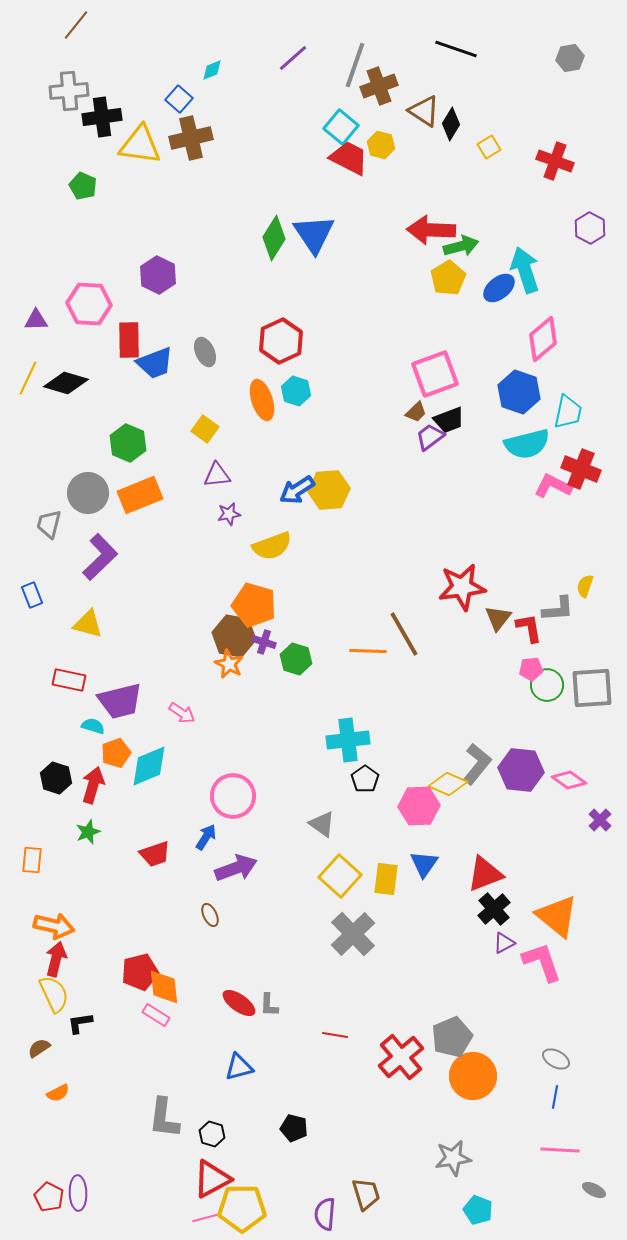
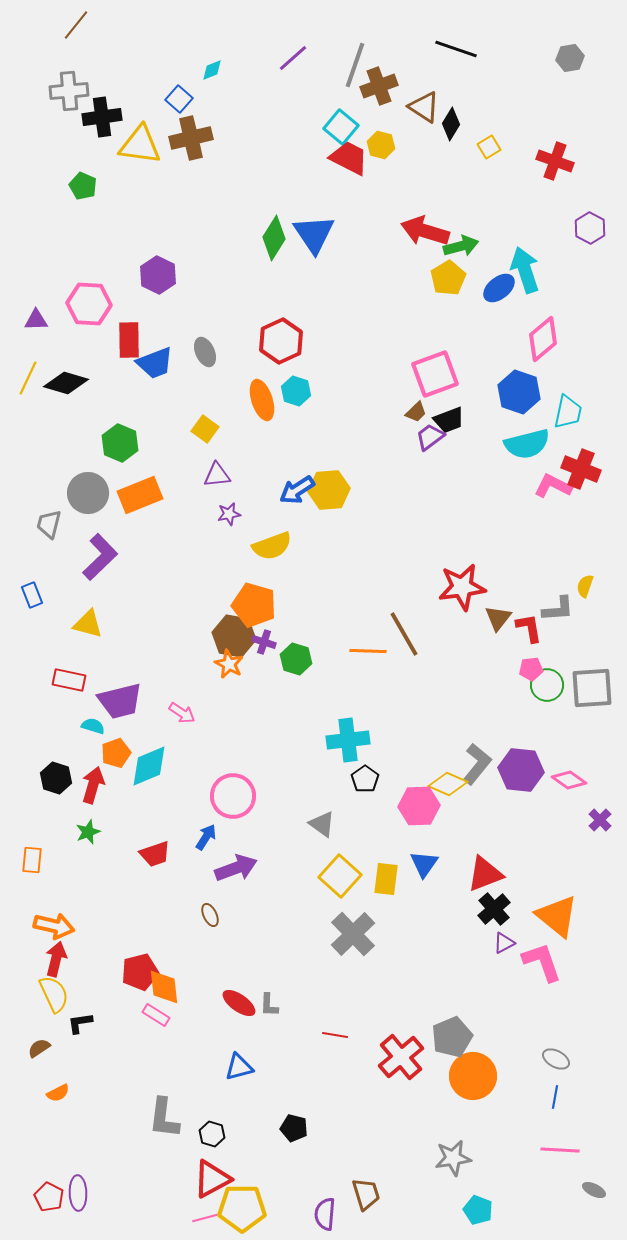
brown triangle at (424, 111): moved 4 px up
red arrow at (431, 230): moved 6 px left, 1 px down; rotated 15 degrees clockwise
green hexagon at (128, 443): moved 8 px left
